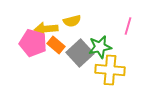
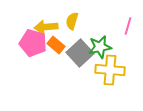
yellow semicircle: rotated 120 degrees clockwise
yellow arrow: moved 2 px up
